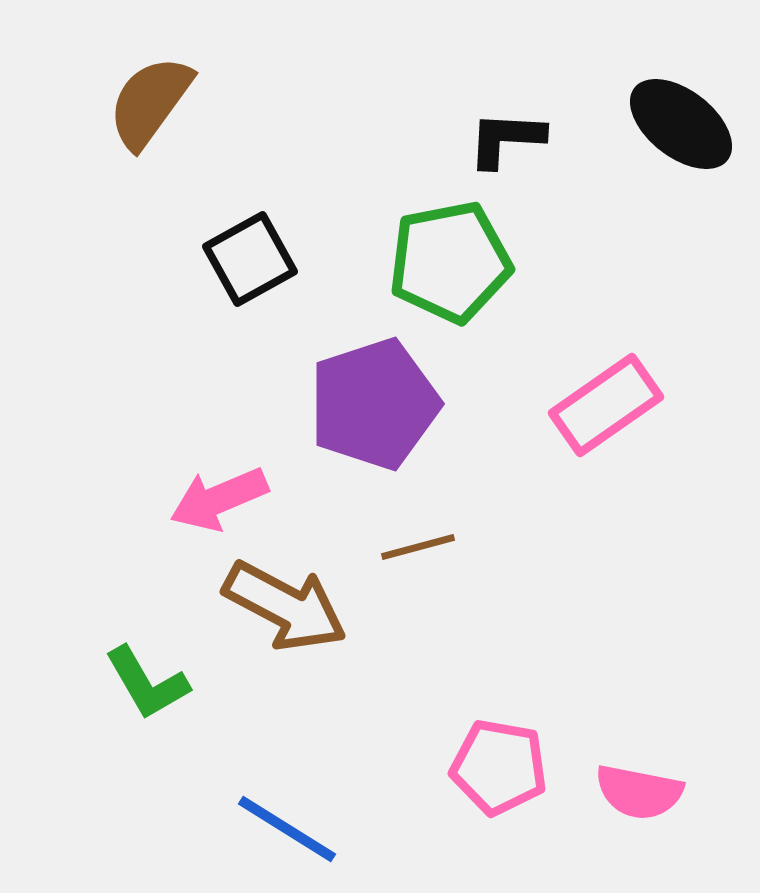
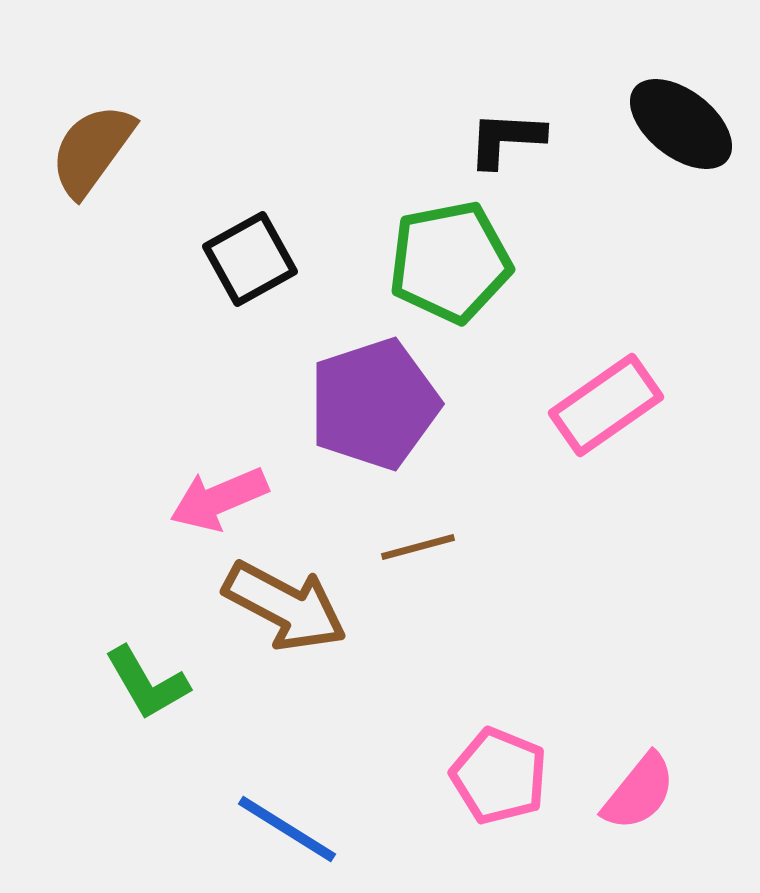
brown semicircle: moved 58 px left, 48 px down
pink pentagon: moved 9 px down; rotated 12 degrees clockwise
pink semicircle: rotated 62 degrees counterclockwise
